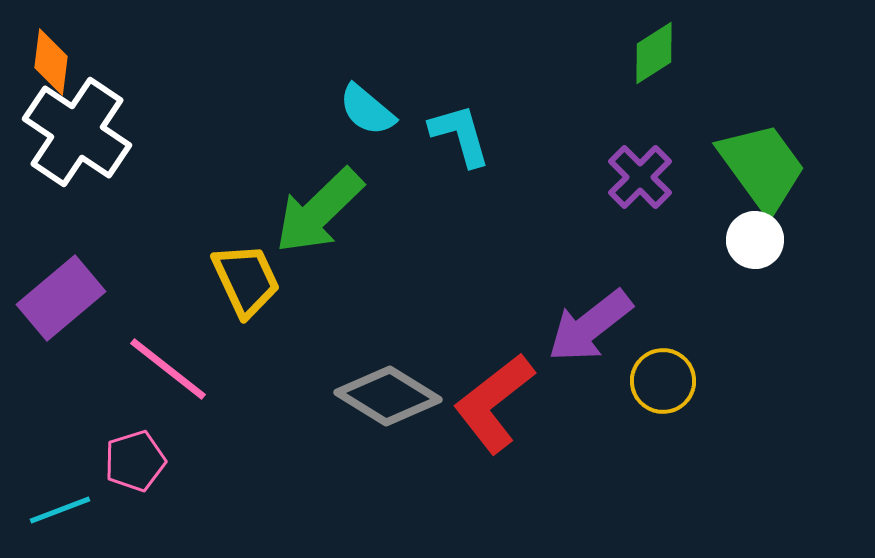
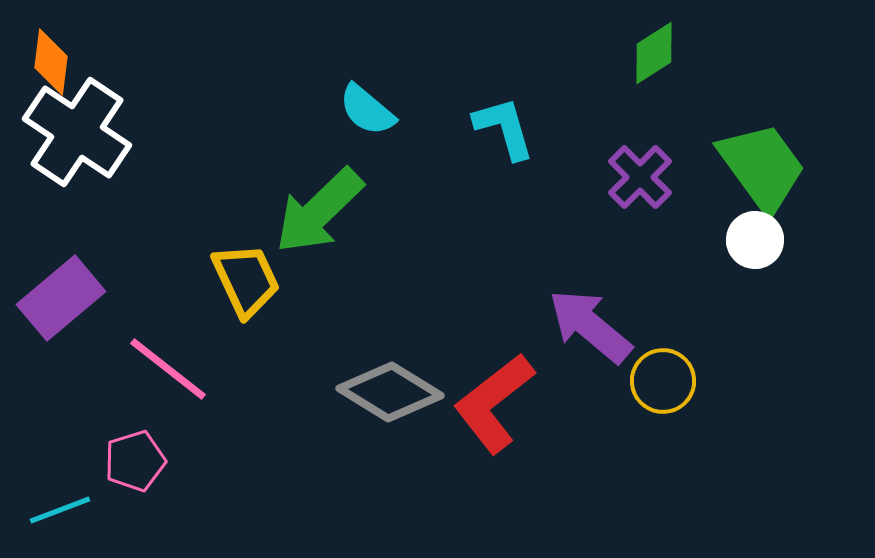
cyan L-shape: moved 44 px right, 7 px up
purple arrow: rotated 78 degrees clockwise
gray diamond: moved 2 px right, 4 px up
